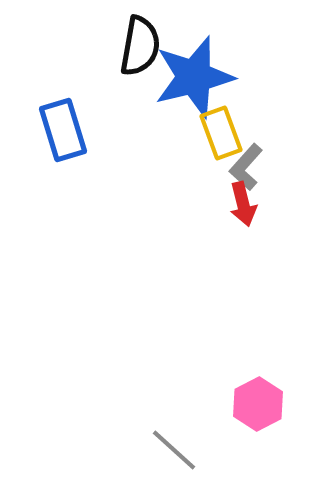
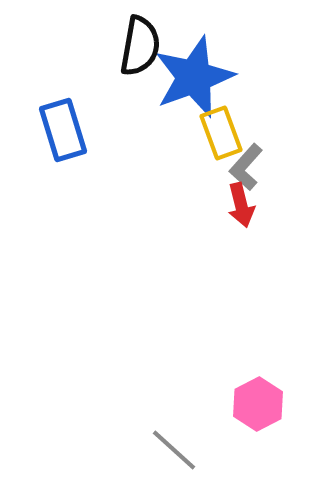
blue star: rotated 6 degrees counterclockwise
red arrow: moved 2 px left, 1 px down
